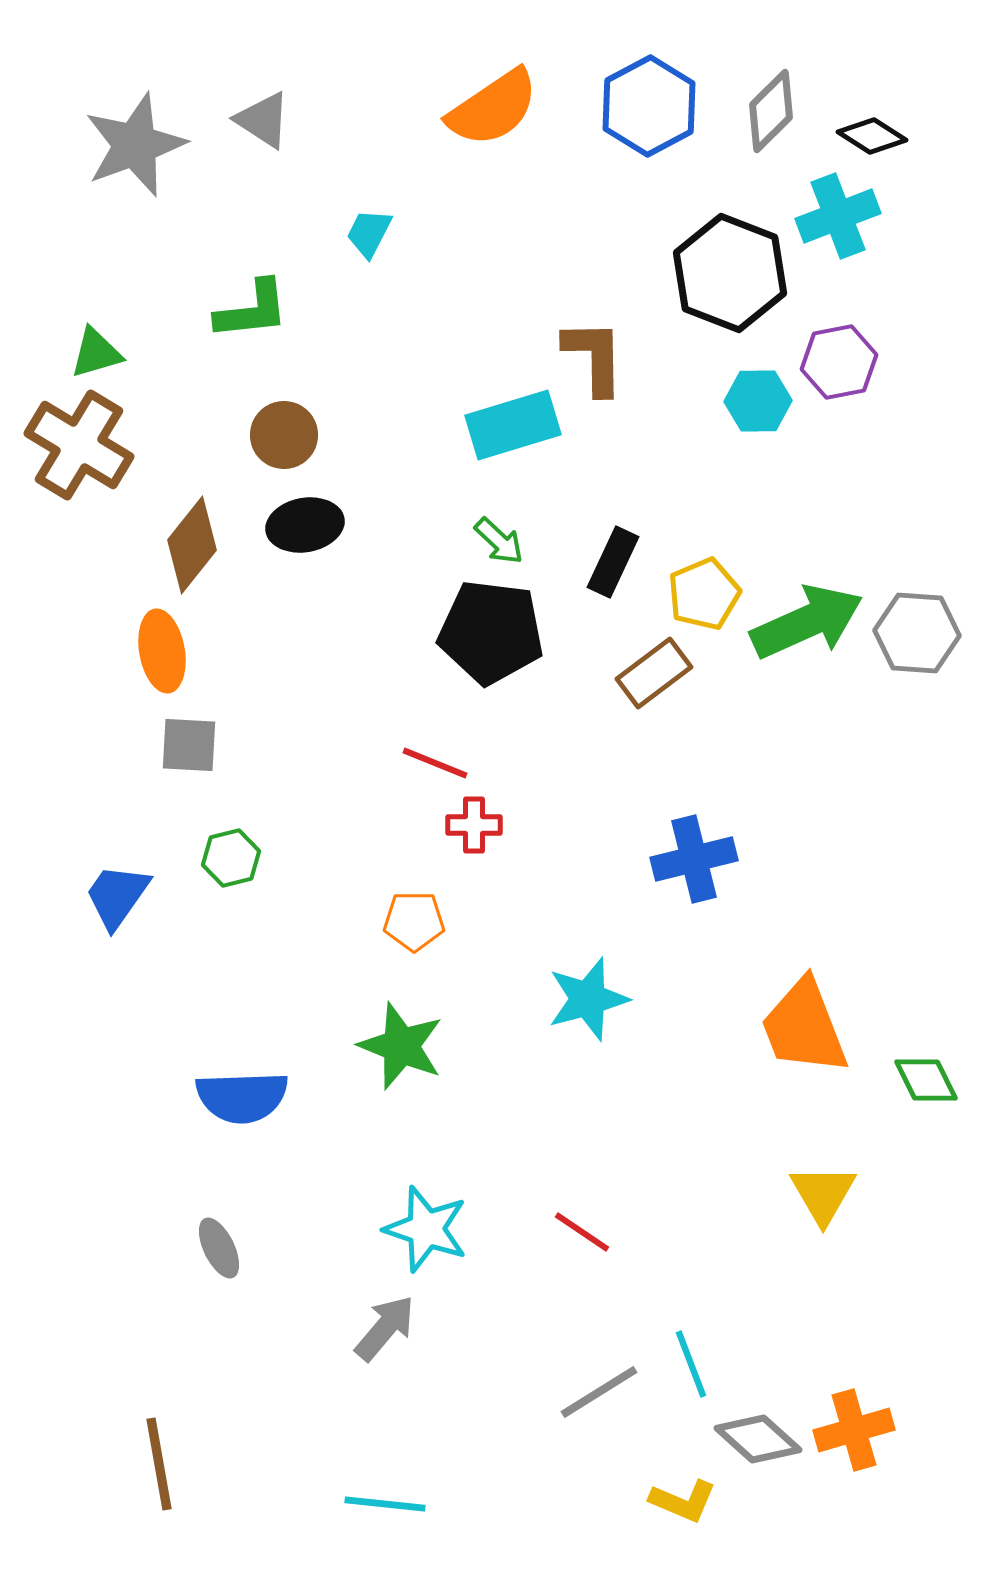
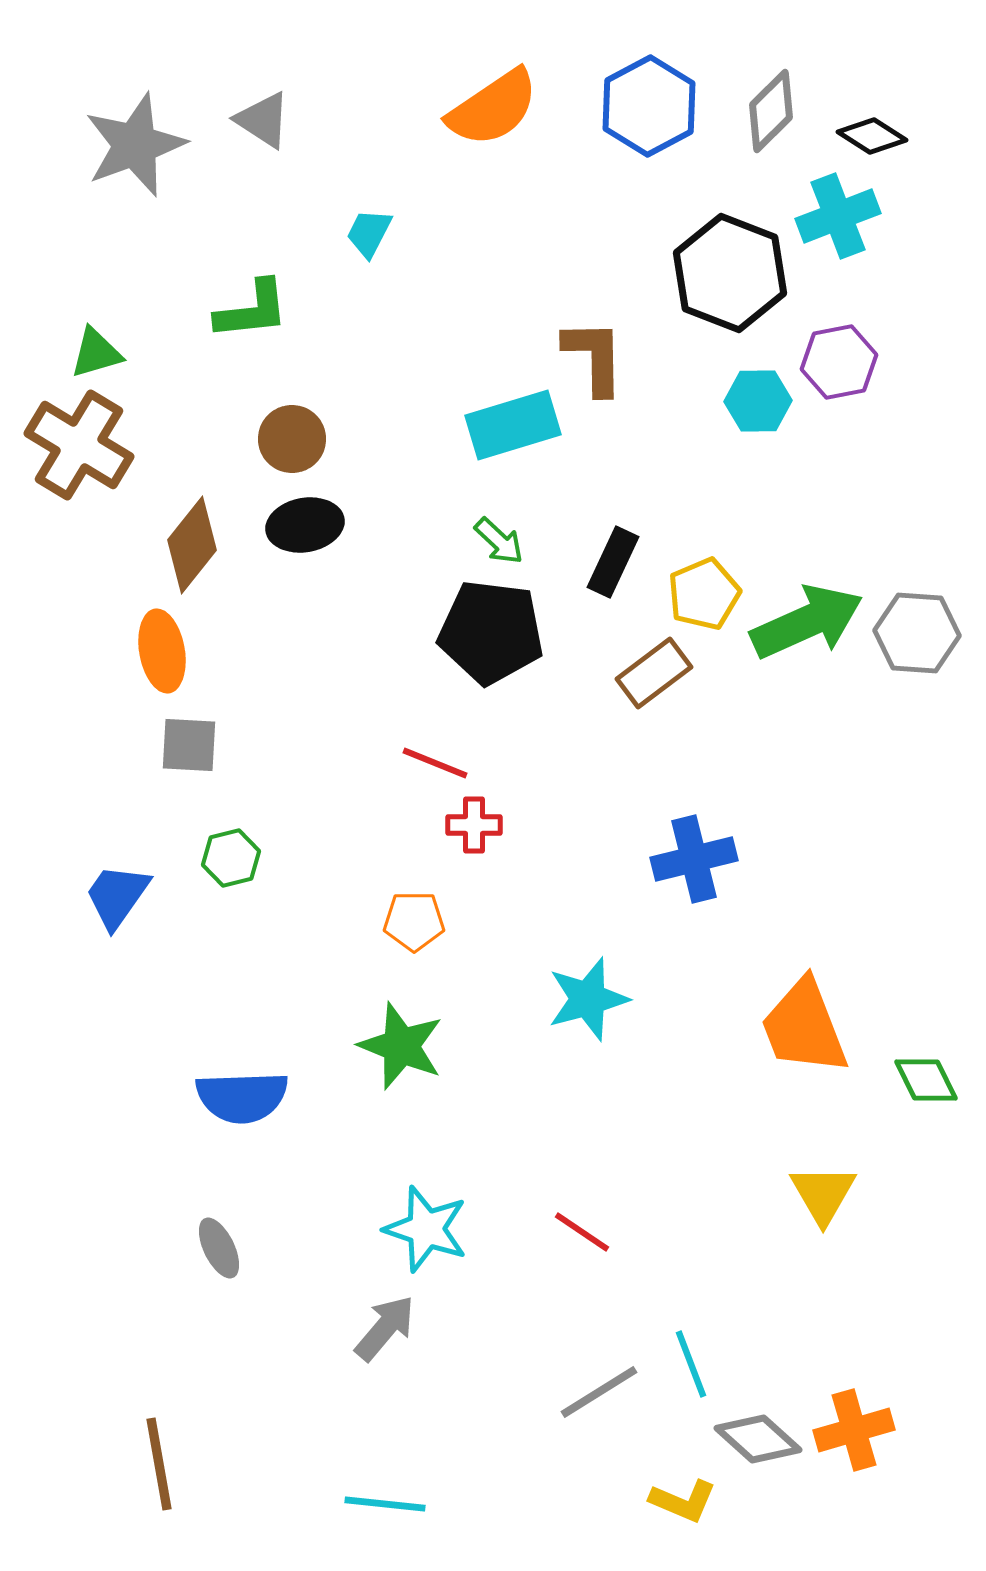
brown circle at (284, 435): moved 8 px right, 4 px down
